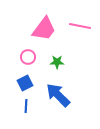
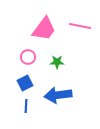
blue arrow: rotated 52 degrees counterclockwise
